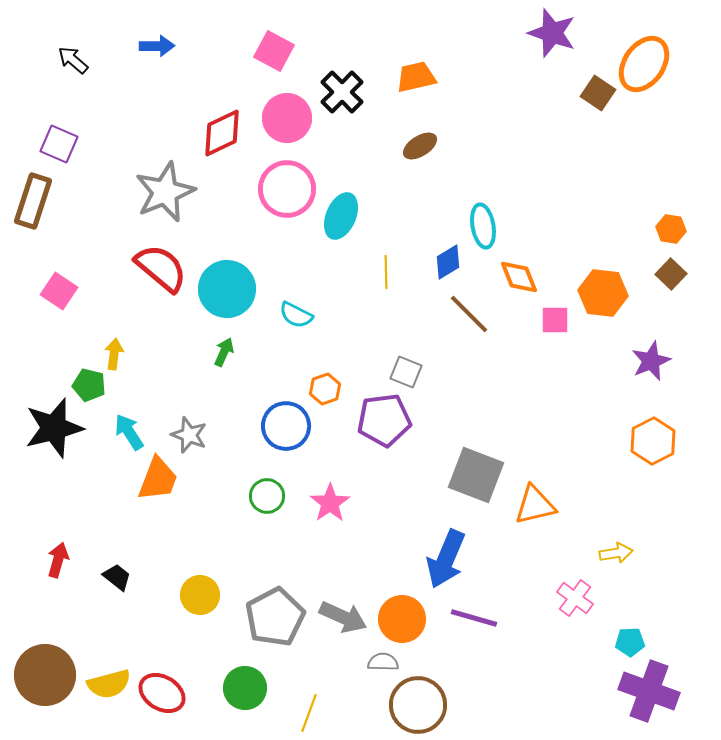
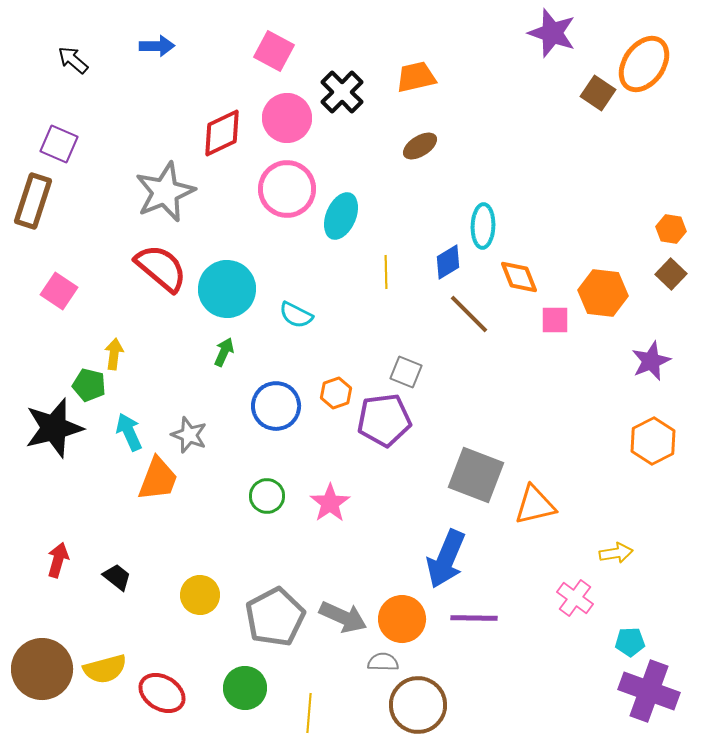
cyan ellipse at (483, 226): rotated 12 degrees clockwise
orange hexagon at (325, 389): moved 11 px right, 4 px down
blue circle at (286, 426): moved 10 px left, 20 px up
cyan arrow at (129, 432): rotated 9 degrees clockwise
purple line at (474, 618): rotated 15 degrees counterclockwise
brown circle at (45, 675): moved 3 px left, 6 px up
yellow semicircle at (109, 684): moved 4 px left, 15 px up
yellow line at (309, 713): rotated 15 degrees counterclockwise
